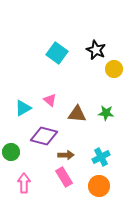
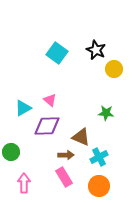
brown triangle: moved 4 px right, 23 px down; rotated 18 degrees clockwise
purple diamond: moved 3 px right, 10 px up; rotated 16 degrees counterclockwise
cyan cross: moved 2 px left
